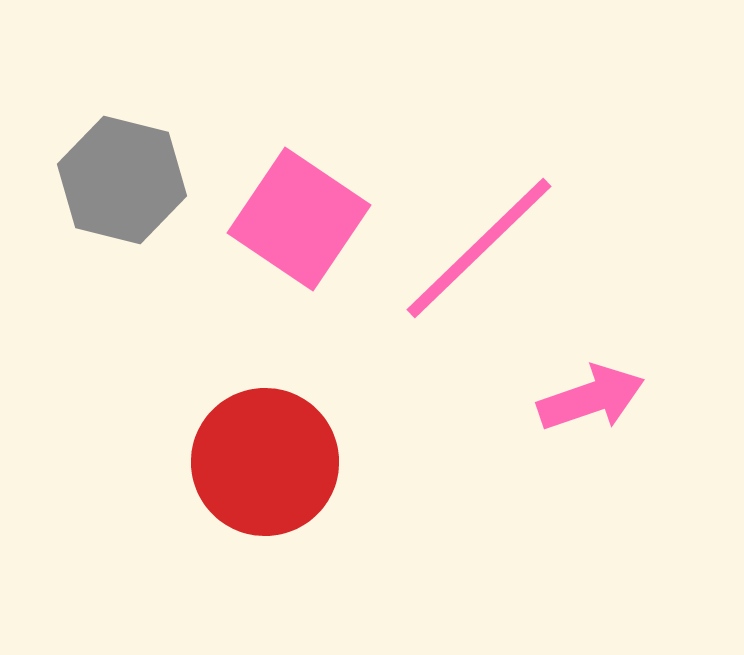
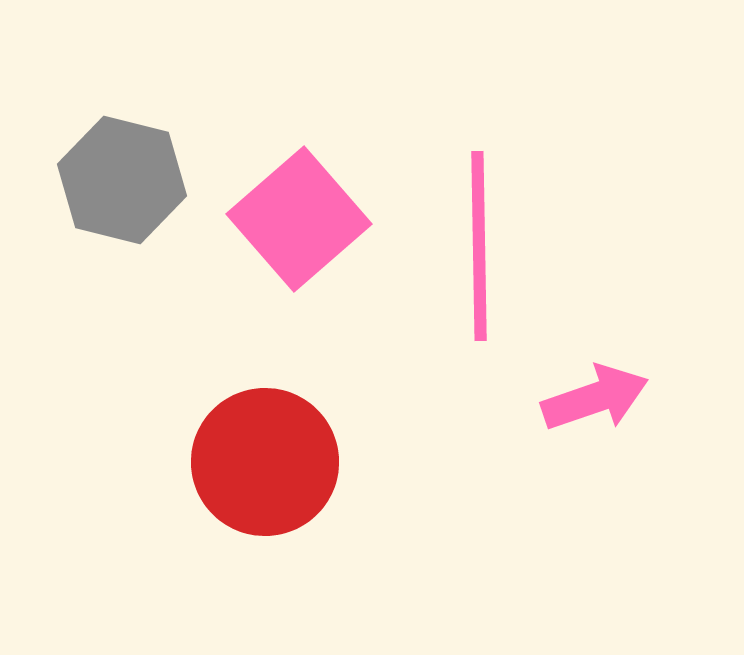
pink square: rotated 15 degrees clockwise
pink line: moved 2 px up; rotated 47 degrees counterclockwise
pink arrow: moved 4 px right
